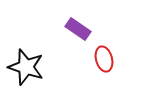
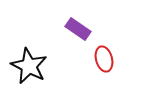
black star: moved 3 px right, 1 px up; rotated 9 degrees clockwise
